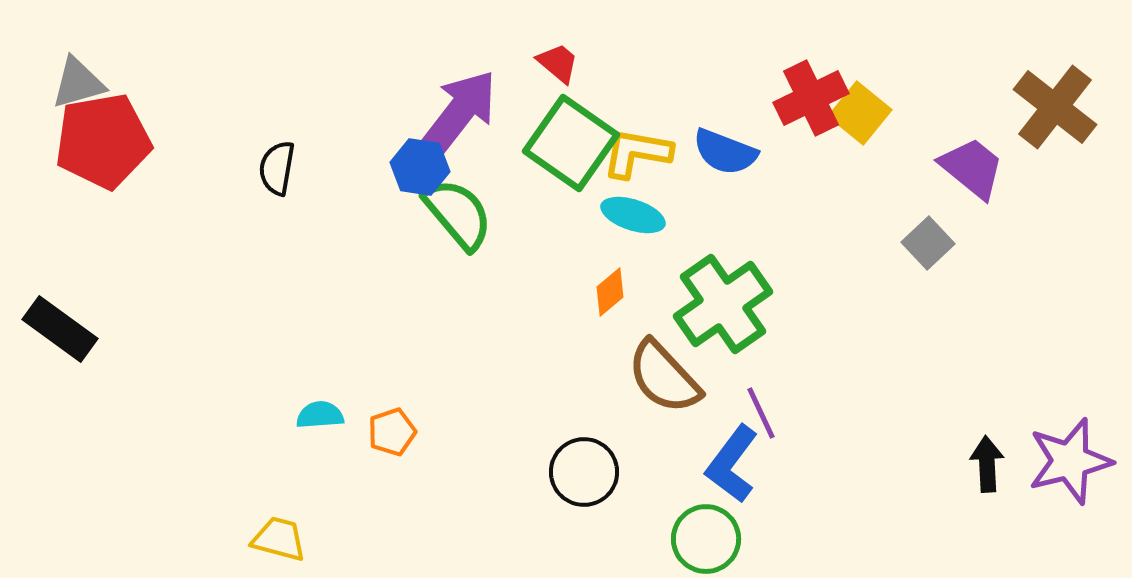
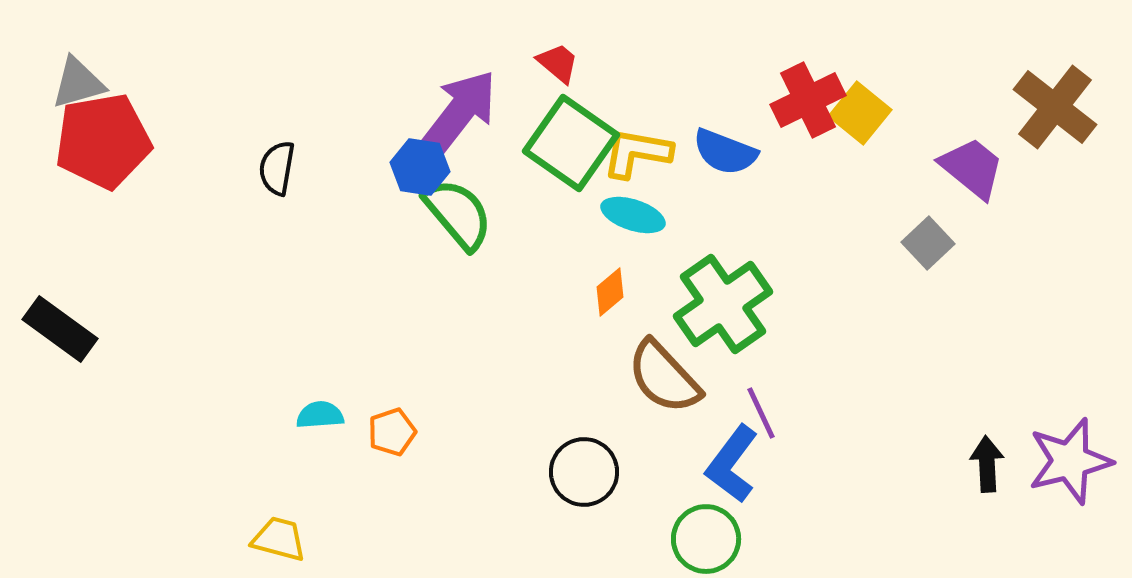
red cross: moved 3 px left, 2 px down
